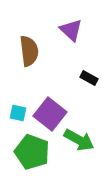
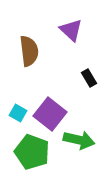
black rectangle: rotated 30 degrees clockwise
cyan square: rotated 18 degrees clockwise
green arrow: rotated 16 degrees counterclockwise
